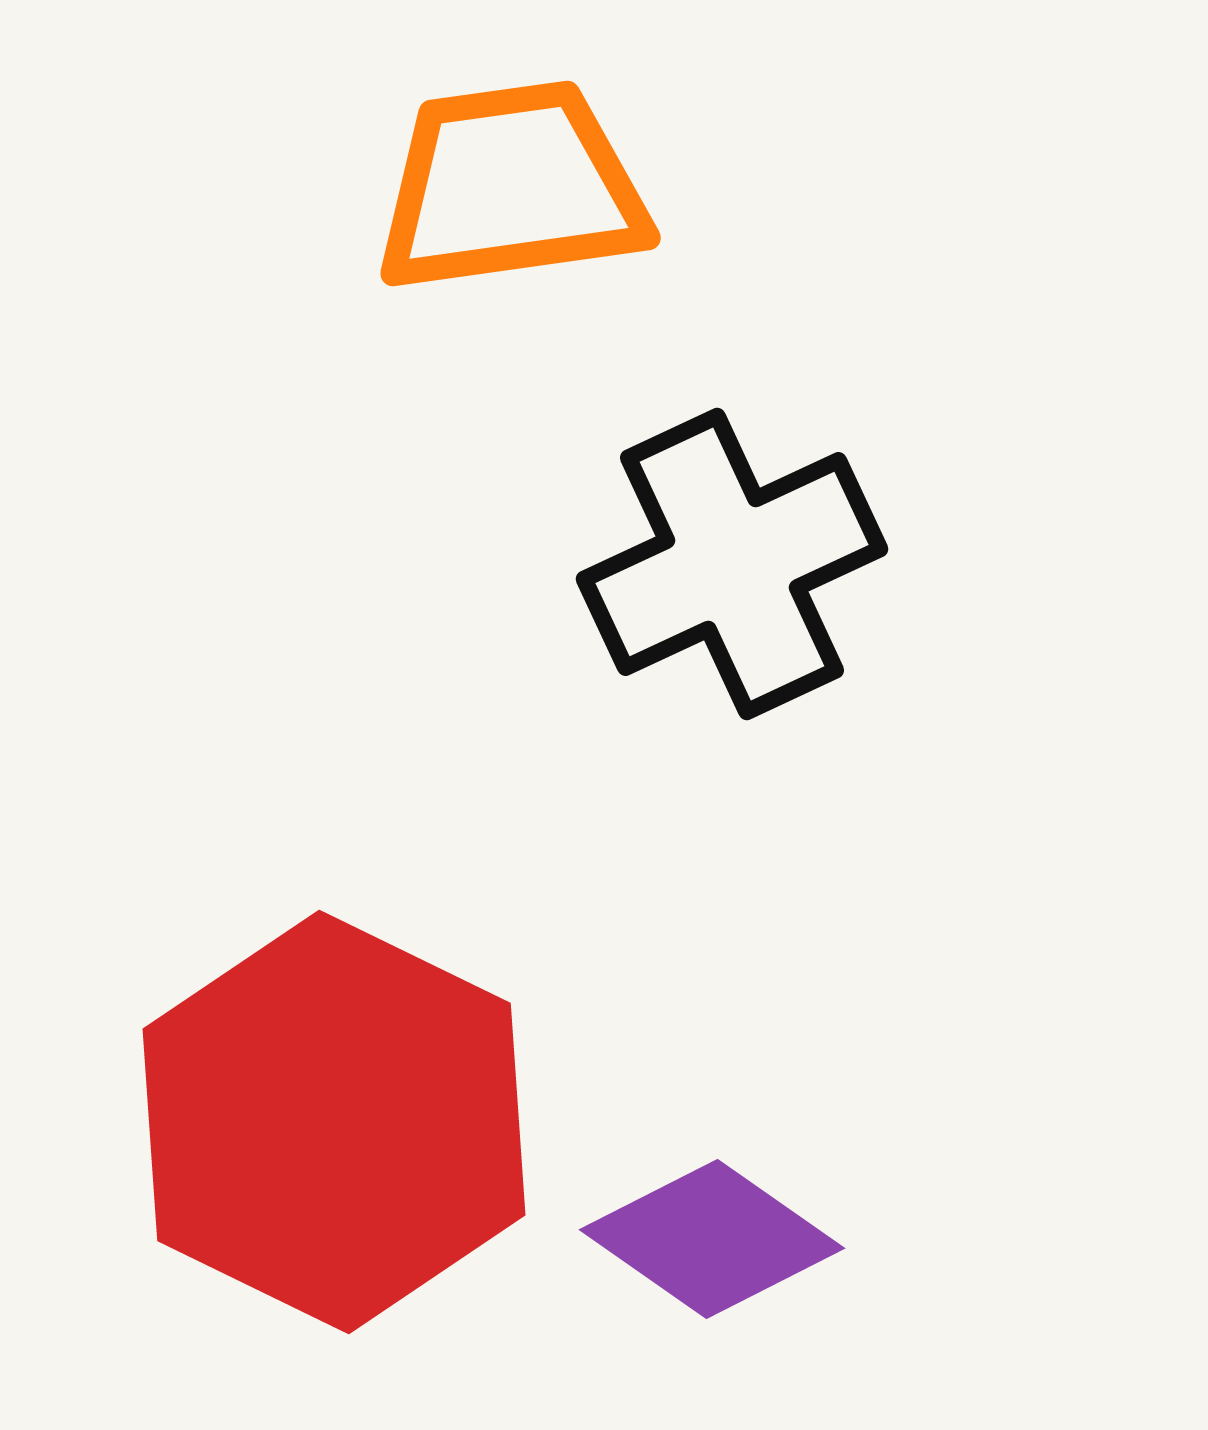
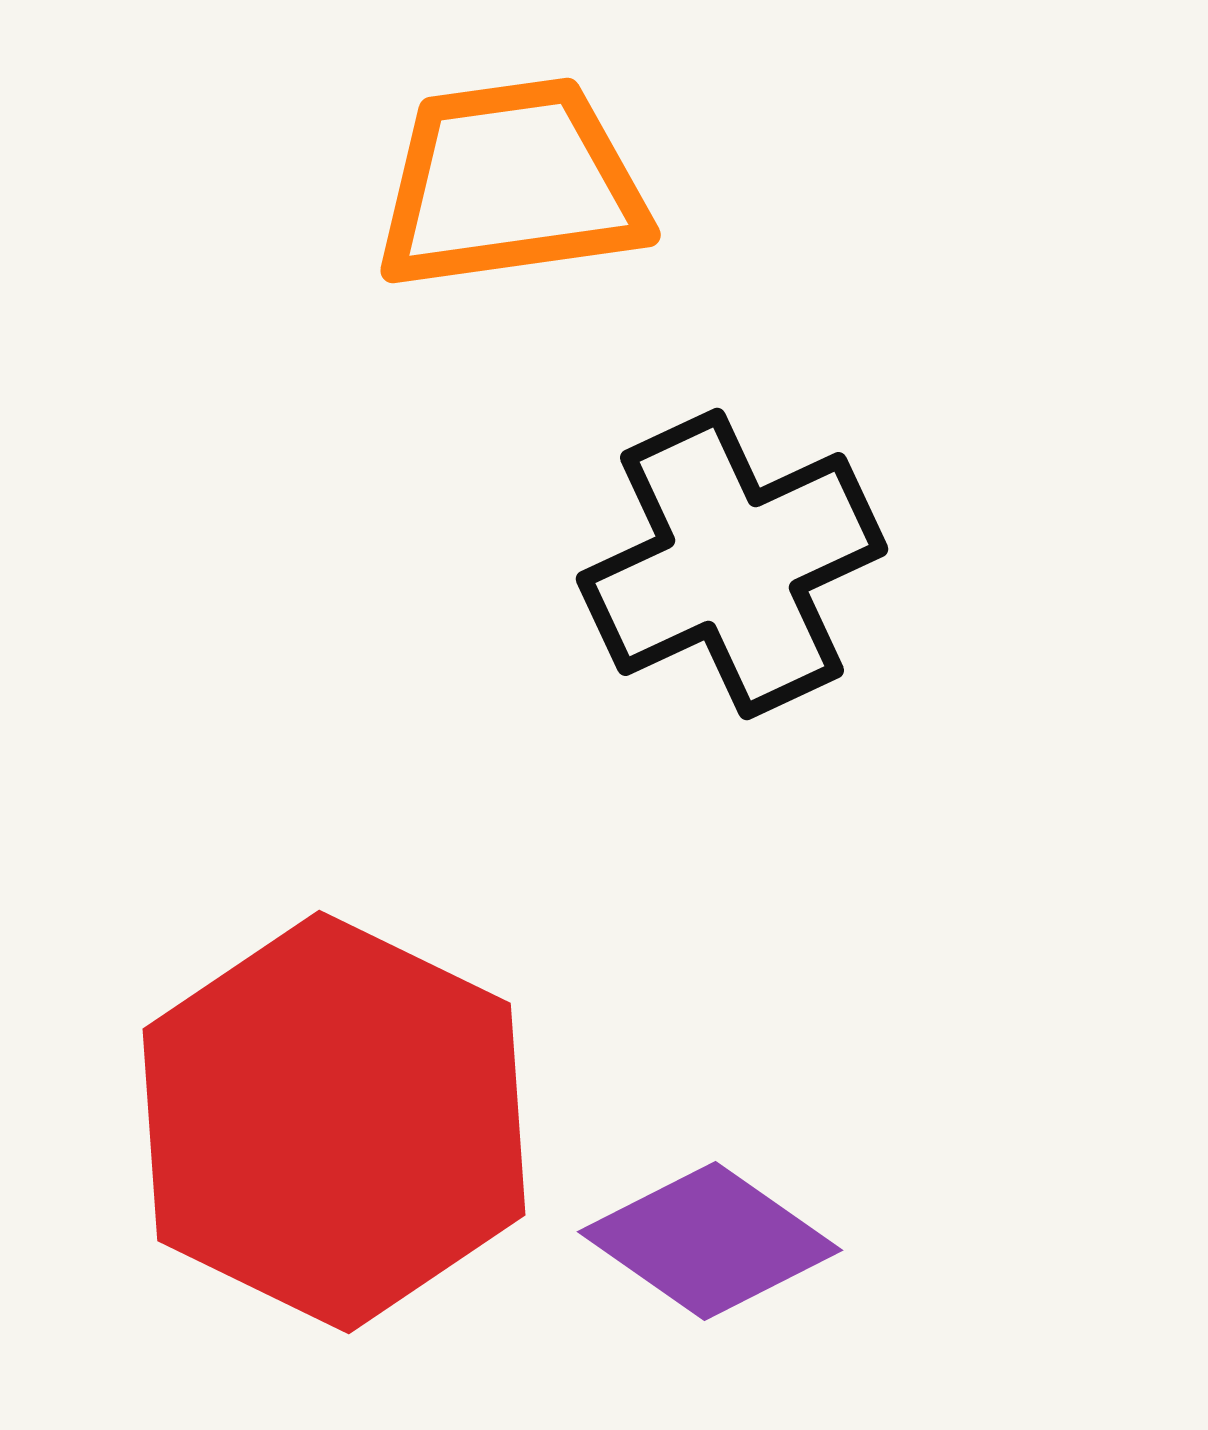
orange trapezoid: moved 3 px up
purple diamond: moved 2 px left, 2 px down
